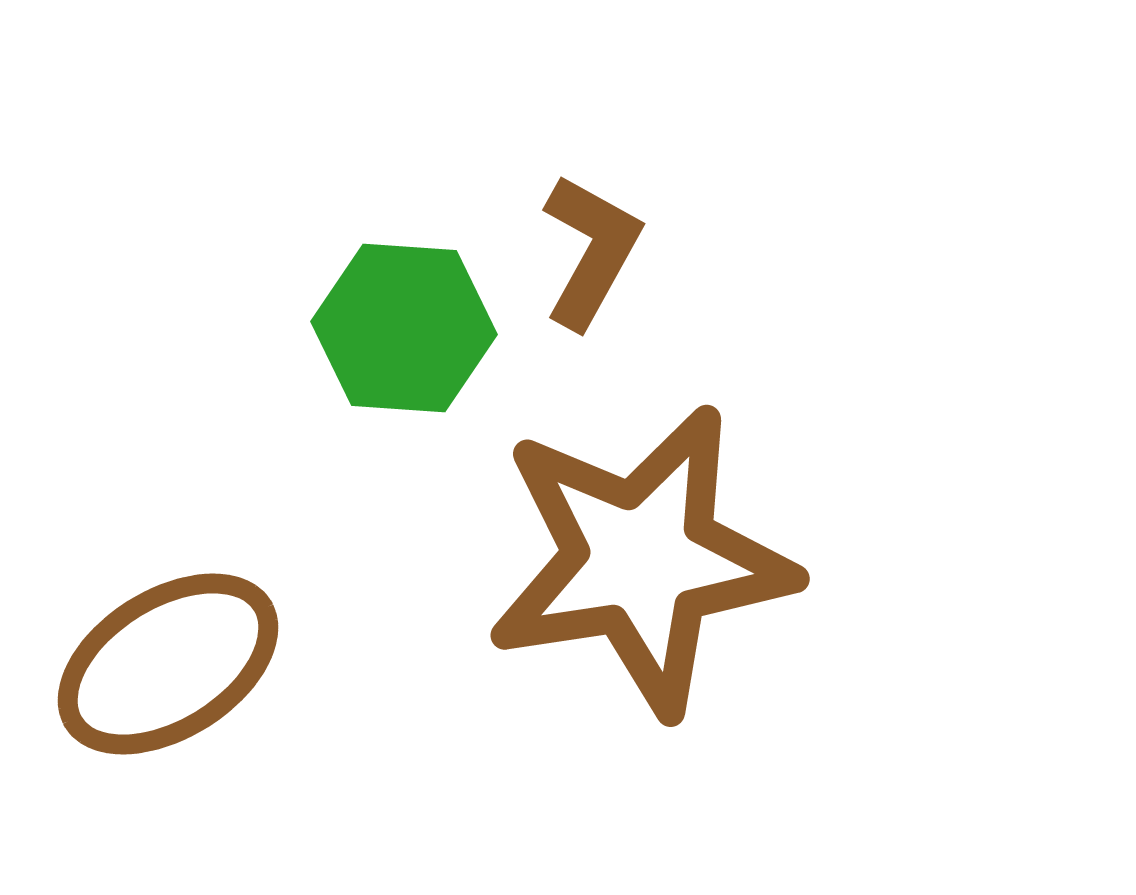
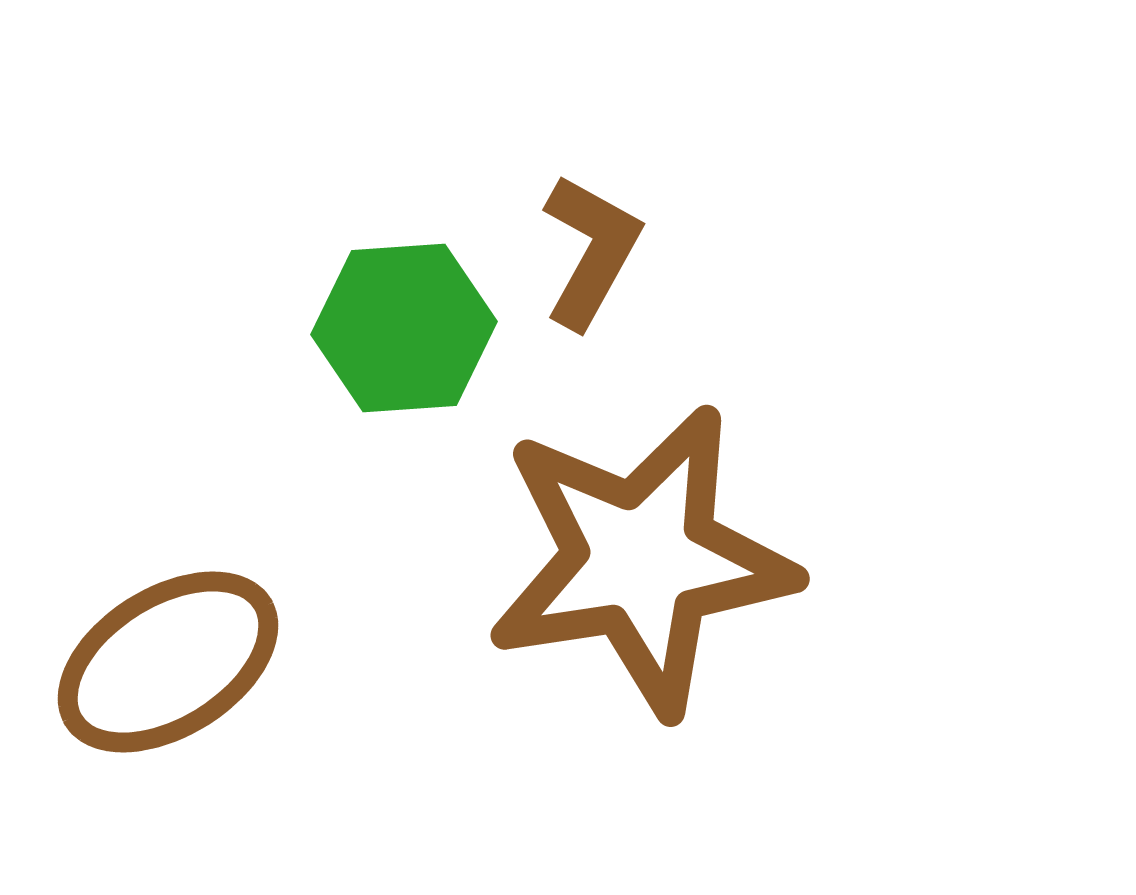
green hexagon: rotated 8 degrees counterclockwise
brown ellipse: moved 2 px up
